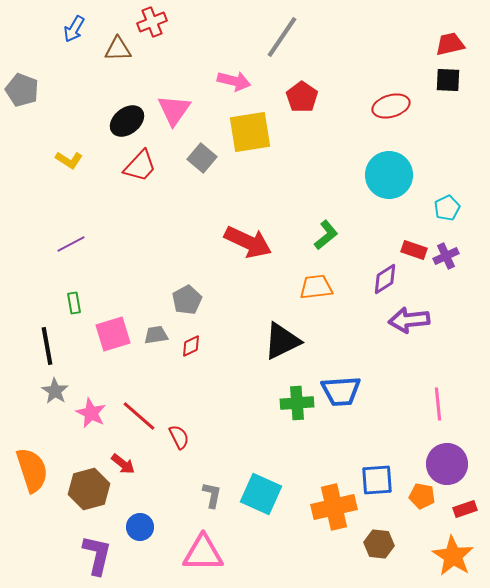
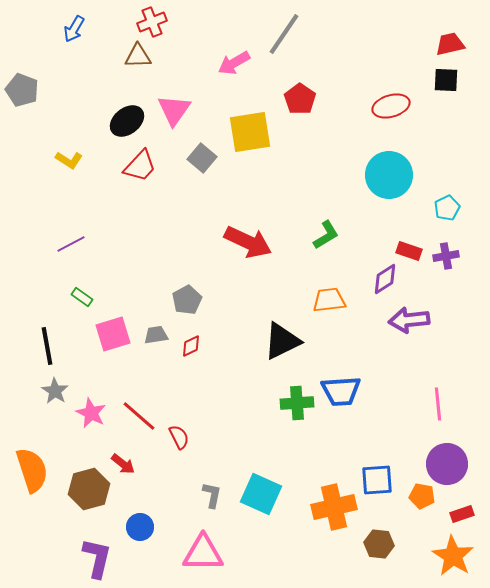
gray line at (282, 37): moved 2 px right, 3 px up
brown triangle at (118, 49): moved 20 px right, 7 px down
black square at (448, 80): moved 2 px left
pink arrow at (234, 81): moved 18 px up; rotated 136 degrees clockwise
red pentagon at (302, 97): moved 2 px left, 2 px down
green L-shape at (326, 235): rotated 8 degrees clockwise
red rectangle at (414, 250): moved 5 px left, 1 px down
purple cross at (446, 256): rotated 15 degrees clockwise
orange trapezoid at (316, 287): moved 13 px right, 13 px down
green rectangle at (74, 303): moved 8 px right, 6 px up; rotated 45 degrees counterclockwise
red rectangle at (465, 509): moved 3 px left, 5 px down
purple L-shape at (97, 555): moved 3 px down
